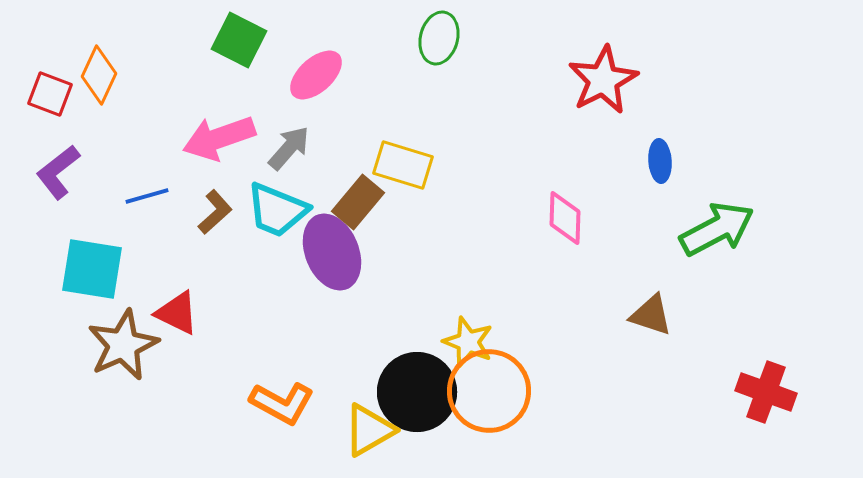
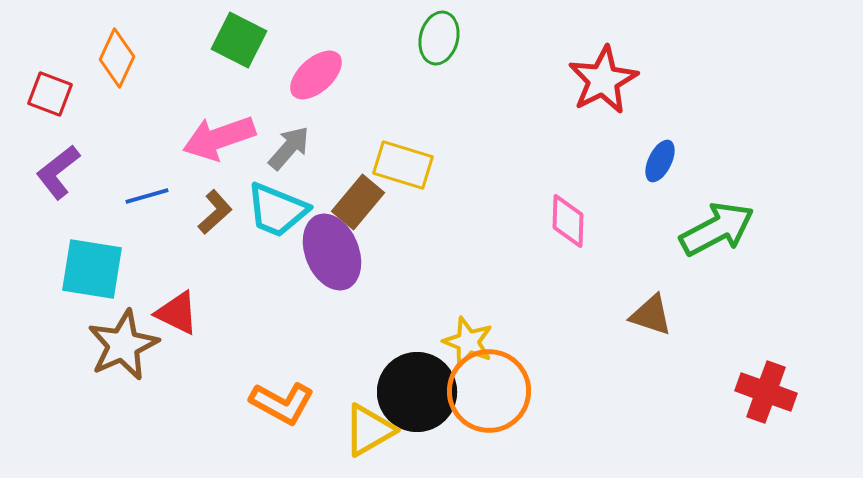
orange diamond: moved 18 px right, 17 px up
blue ellipse: rotated 30 degrees clockwise
pink diamond: moved 3 px right, 3 px down
